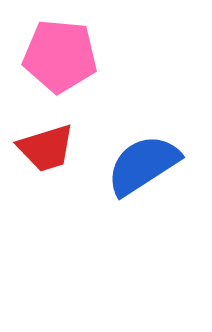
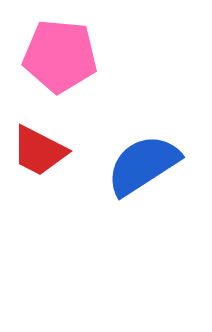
red trapezoid: moved 7 px left, 3 px down; rotated 44 degrees clockwise
